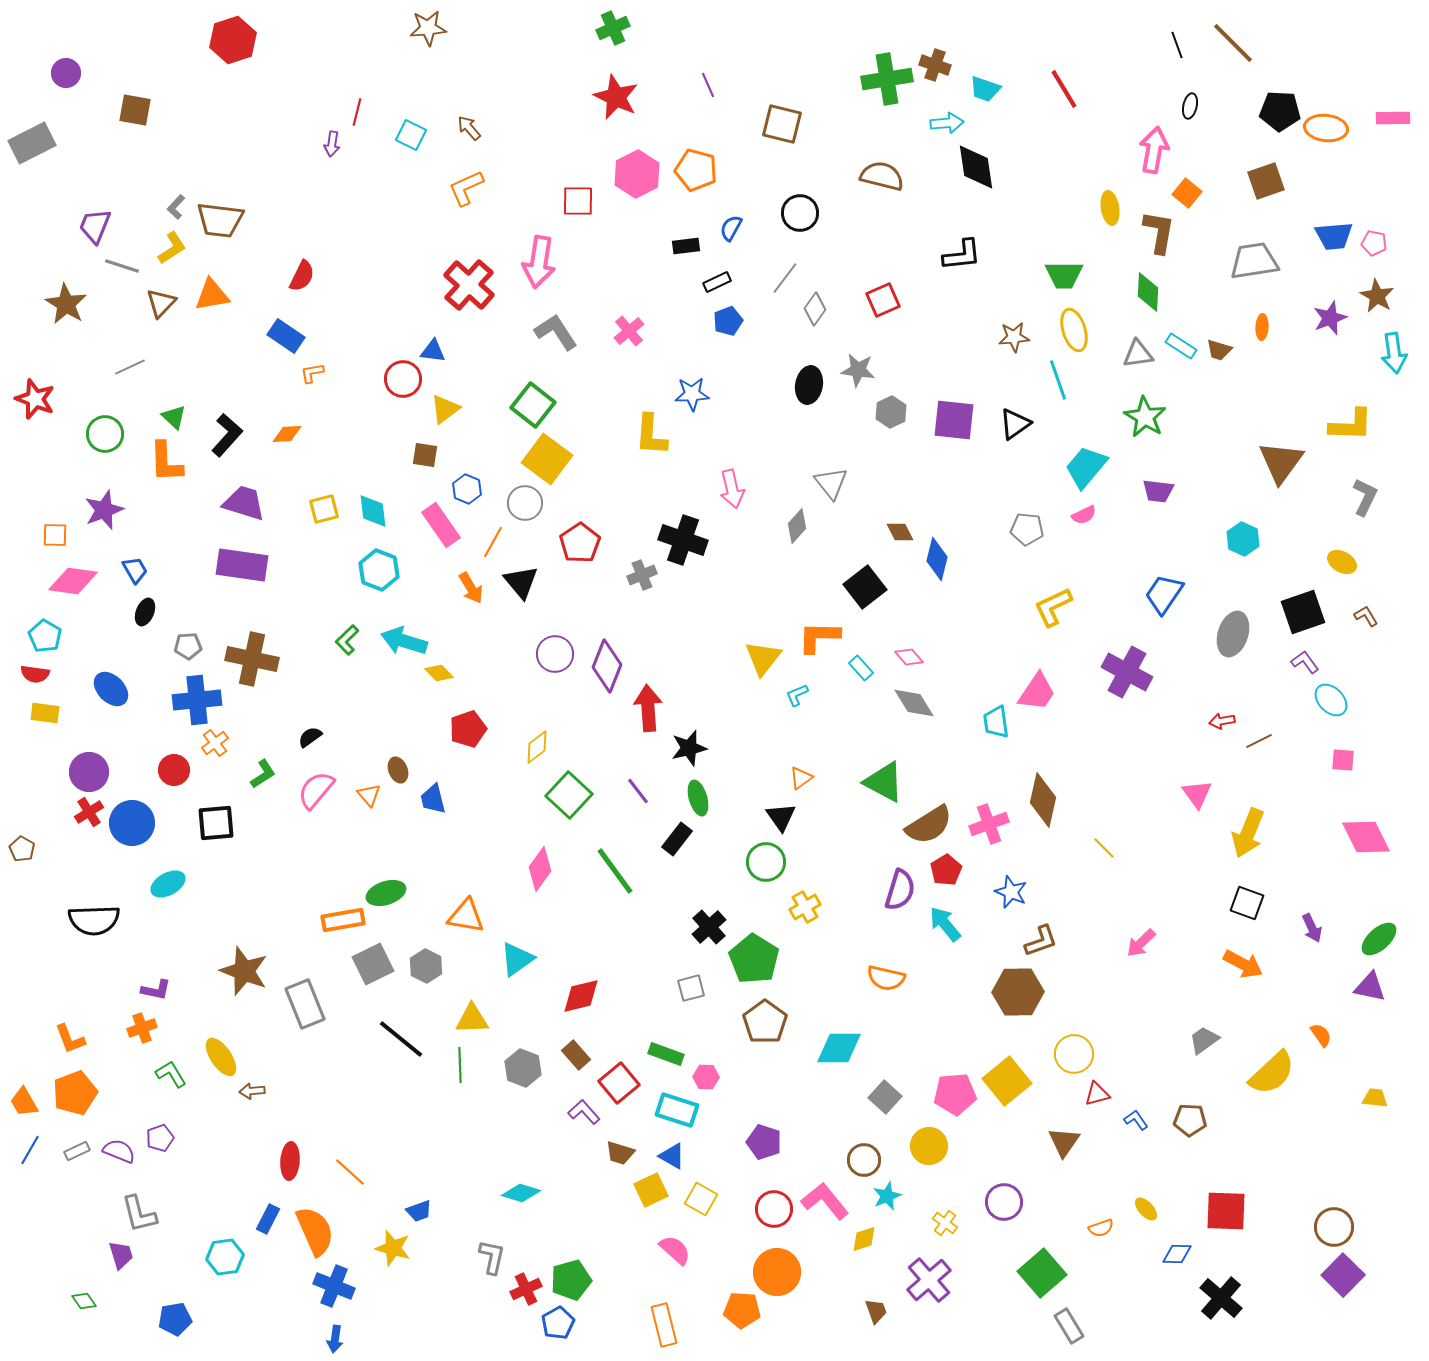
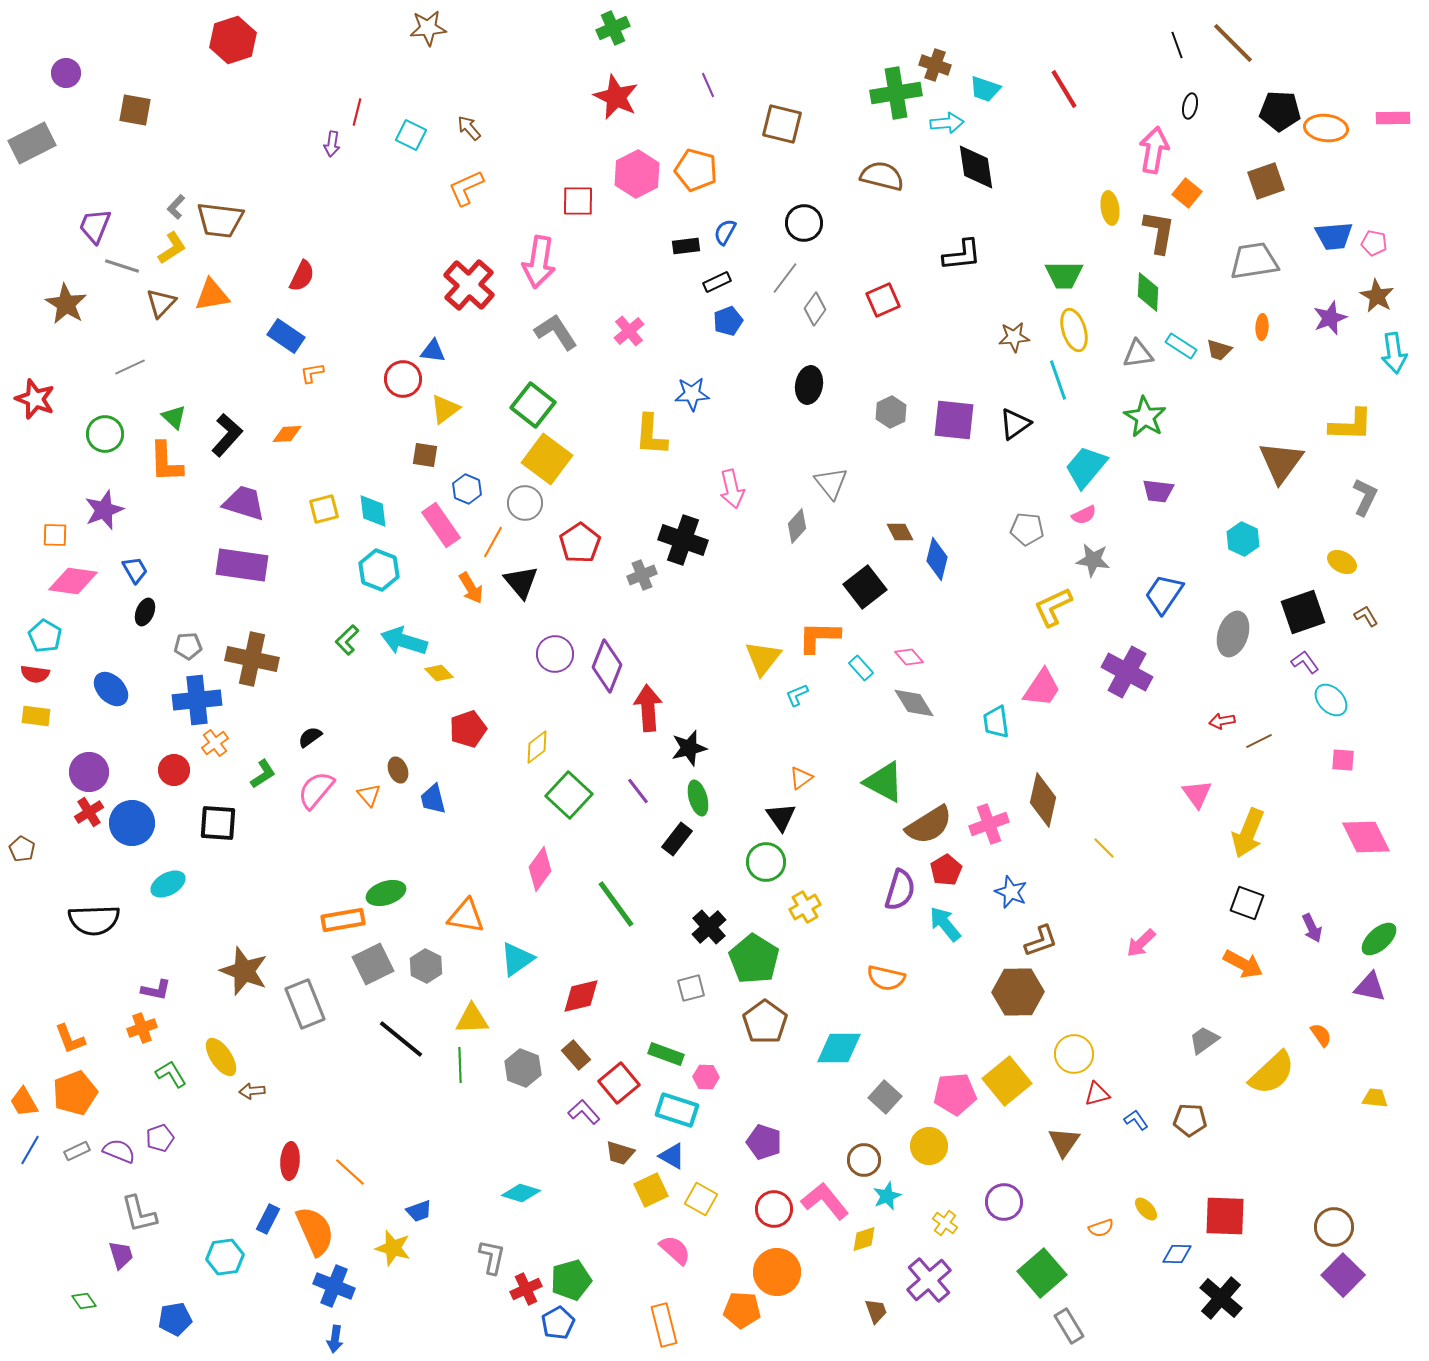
green cross at (887, 79): moved 9 px right, 14 px down
black circle at (800, 213): moved 4 px right, 10 px down
blue semicircle at (731, 228): moved 6 px left, 4 px down
gray star at (858, 370): moved 235 px right, 190 px down
pink trapezoid at (1037, 692): moved 5 px right, 4 px up
yellow rectangle at (45, 713): moved 9 px left, 3 px down
black square at (216, 823): moved 2 px right; rotated 9 degrees clockwise
green line at (615, 871): moved 1 px right, 33 px down
red square at (1226, 1211): moved 1 px left, 5 px down
